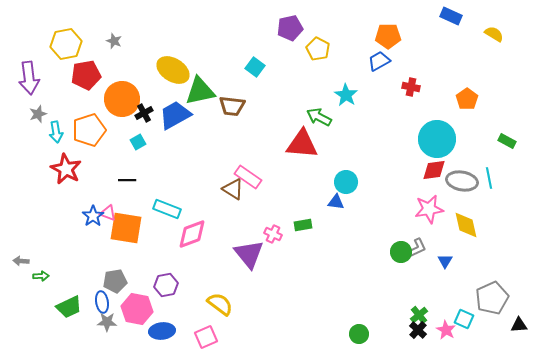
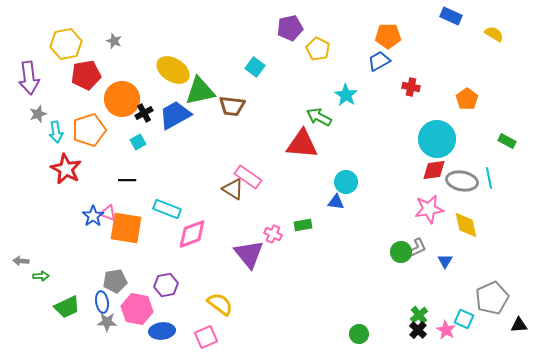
green trapezoid at (69, 307): moved 2 px left
